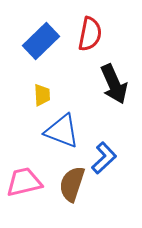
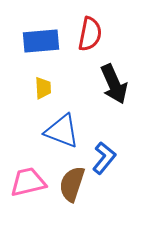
blue rectangle: rotated 39 degrees clockwise
yellow trapezoid: moved 1 px right, 7 px up
blue L-shape: rotated 8 degrees counterclockwise
pink trapezoid: moved 4 px right
